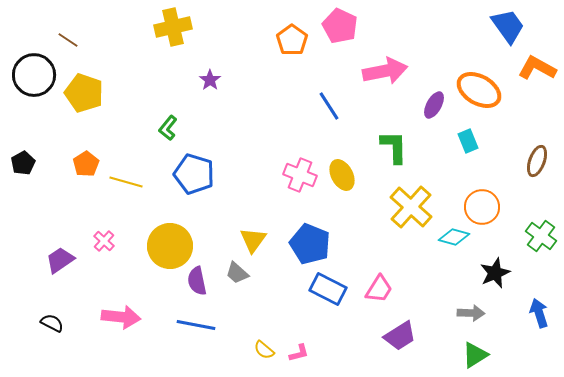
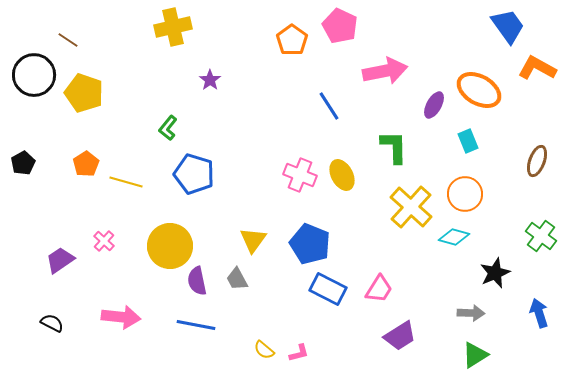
orange circle at (482, 207): moved 17 px left, 13 px up
gray trapezoid at (237, 273): moved 6 px down; rotated 20 degrees clockwise
